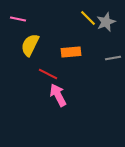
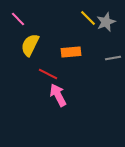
pink line: rotated 35 degrees clockwise
